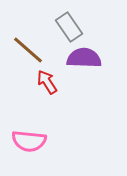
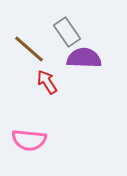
gray rectangle: moved 2 px left, 5 px down
brown line: moved 1 px right, 1 px up
pink semicircle: moved 1 px up
